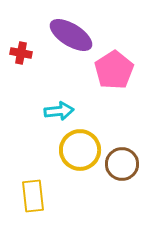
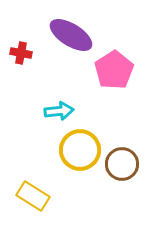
yellow rectangle: rotated 52 degrees counterclockwise
